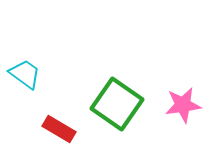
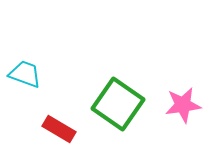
cyan trapezoid: rotated 16 degrees counterclockwise
green square: moved 1 px right
